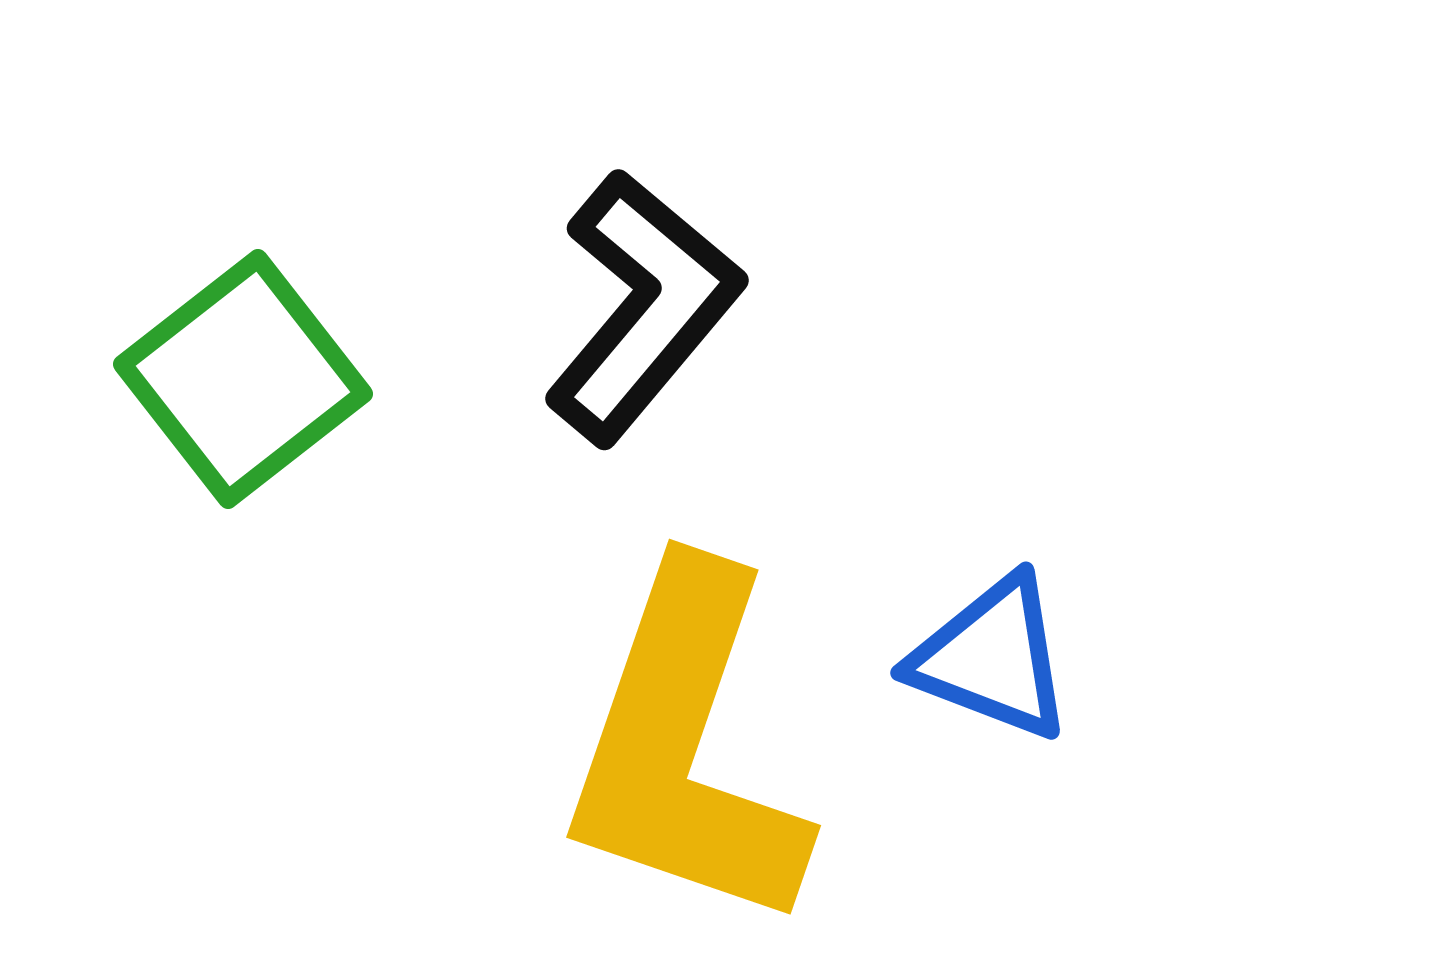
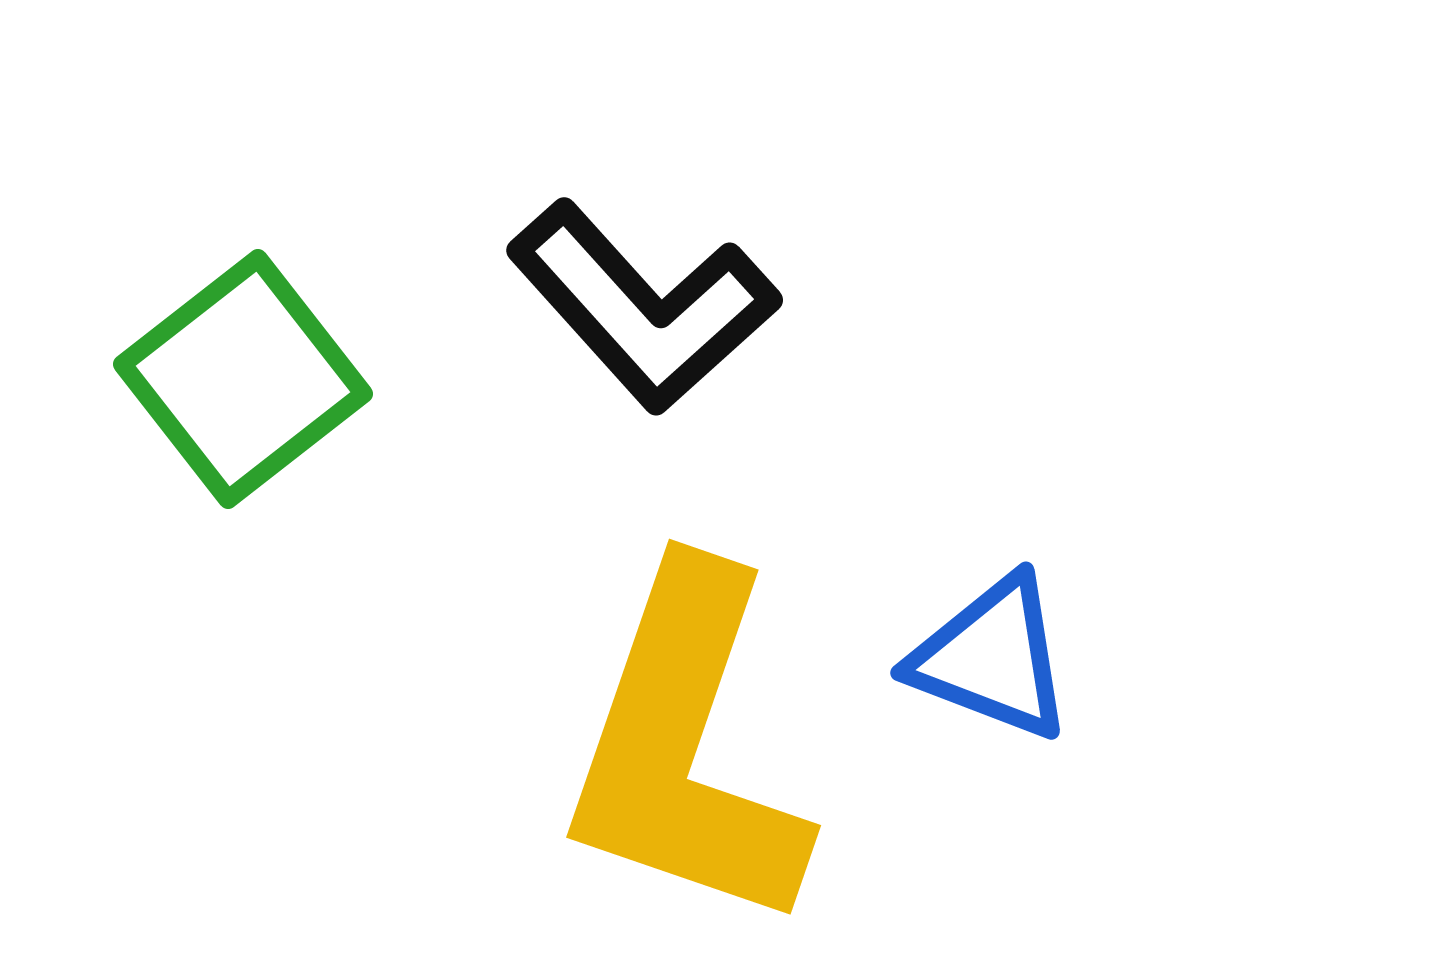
black L-shape: rotated 98 degrees clockwise
